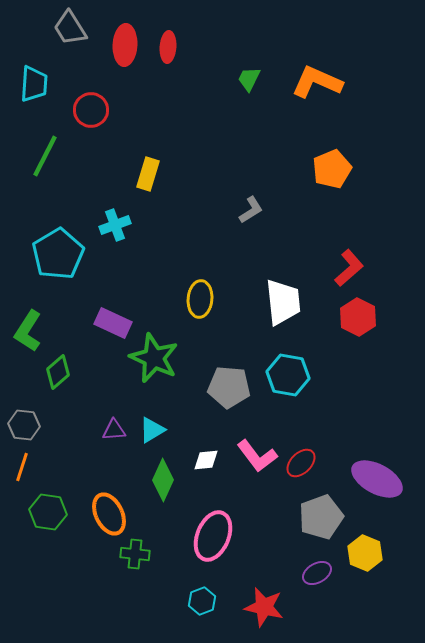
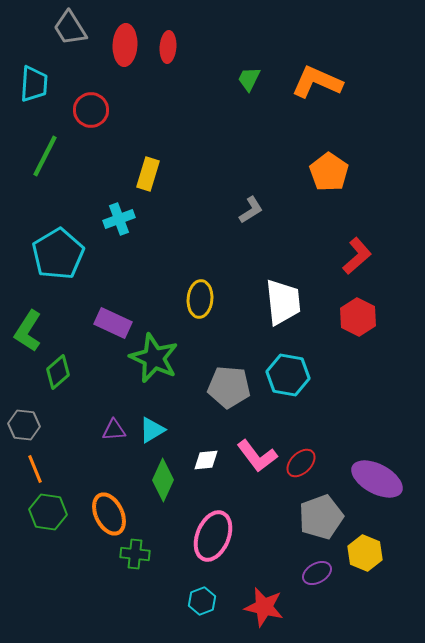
orange pentagon at (332, 169): moved 3 px left, 3 px down; rotated 15 degrees counterclockwise
cyan cross at (115, 225): moved 4 px right, 6 px up
red L-shape at (349, 268): moved 8 px right, 12 px up
orange line at (22, 467): moved 13 px right, 2 px down; rotated 40 degrees counterclockwise
